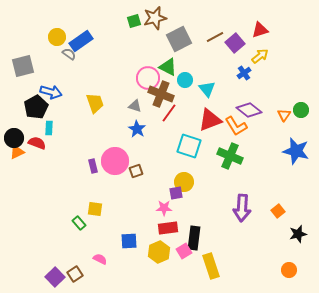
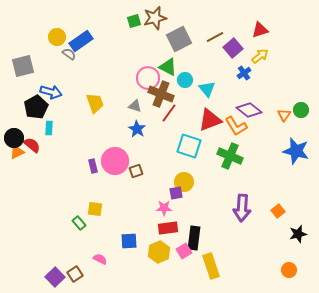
purple square at (235, 43): moved 2 px left, 5 px down
red semicircle at (37, 143): moved 5 px left, 2 px down; rotated 18 degrees clockwise
